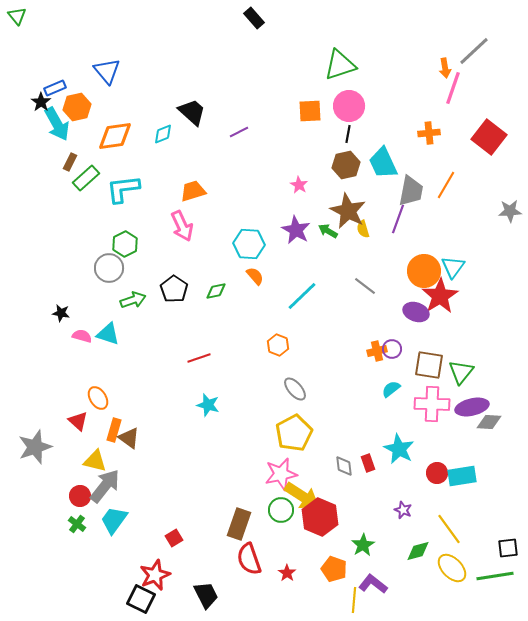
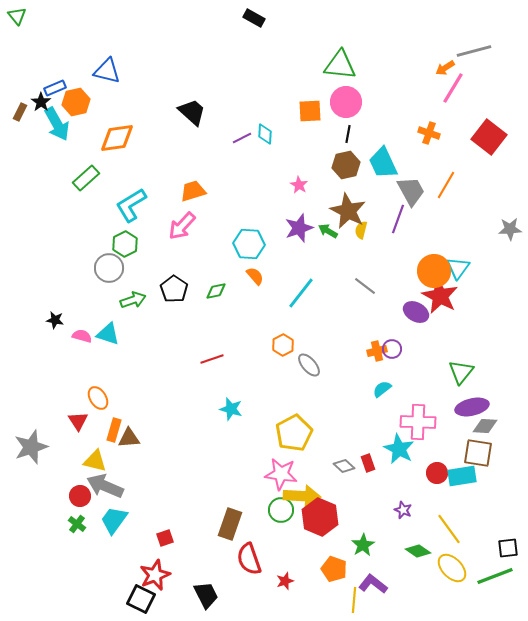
black rectangle at (254, 18): rotated 20 degrees counterclockwise
gray line at (474, 51): rotated 28 degrees clockwise
green triangle at (340, 65): rotated 24 degrees clockwise
orange arrow at (445, 68): rotated 66 degrees clockwise
blue triangle at (107, 71): rotated 36 degrees counterclockwise
pink line at (453, 88): rotated 12 degrees clockwise
pink circle at (349, 106): moved 3 px left, 4 px up
orange hexagon at (77, 107): moved 1 px left, 5 px up
purple line at (239, 132): moved 3 px right, 6 px down
orange cross at (429, 133): rotated 25 degrees clockwise
cyan diamond at (163, 134): moved 102 px right; rotated 65 degrees counterclockwise
orange diamond at (115, 136): moved 2 px right, 2 px down
brown rectangle at (70, 162): moved 50 px left, 50 px up
cyan L-shape at (123, 189): moved 8 px right, 16 px down; rotated 24 degrees counterclockwise
gray trapezoid at (411, 191): rotated 40 degrees counterclockwise
gray star at (510, 211): moved 18 px down
pink arrow at (182, 226): rotated 68 degrees clockwise
yellow semicircle at (363, 229): moved 2 px left, 1 px down; rotated 30 degrees clockwise
purple star at (296, 230): moved 3 px right, 2 px up; rotated 24 degrees clockwise
cyan triangle at (453, 267): moved 5 px right, 1 px down
orange circle at (424, 271): moved 10 px right
cyan line at (302, 296): moved 1 px left, 3 px up; rotated 8 degrees counterclockwise
red star at (440, 296): rotated 12 degrees counterclockwise
purple ellipse at (416, 312): rotated 10 degrees clockwise
black star at (61, 313): moved 6 px left, 7 px down
orange hexagon at (278, 345): moved 5 px right; rotated 10 degrees clockwise
red line at (199, 358): moved 13 px right, 1 px down
brown square at (429, 365): moved 49 px right, 88 px down
gray ellipse at (295, 389): moved 14 px right, 24 px up
cyan semicircle at (391, 389): moved 9 px left
pink cross at (432, 404): moved 14 px left, 18 px down
cyan star at (208, 405): moved 23 px right, 4 px down
red triangle at (78, 421): rotated 15 degrees clockwise
gray diamond at (489, 422): moved 4 px left, 4 px down
brown triangle at (129, 438): rotated 40 degrees counterclockwise
gray star at (35, 447): moved 4 px left
gray diamond at (344, 466): rotated 40 degrees counterclockwise
pink star at (281, 474): rotated 20 degrees clockwise
gray arrow at (105, 486): rotated 105 degrees counterclockwise
yellow arrow at (302, 496): rotated 30 degrees counterclockwise
brown rectangle at (239, 524): moved 9 px left
red square at (174, 538): moved 9 px left; rotated 12 degrees clockwise
green diamond at (418, 551): rotated 50 degrees clockwise
red star at (287, 573): moved 2 px left, 8 px down; rotated 18 degrees clockwise
green line at (495, 576): rotated 12 degrees counterclockwise
